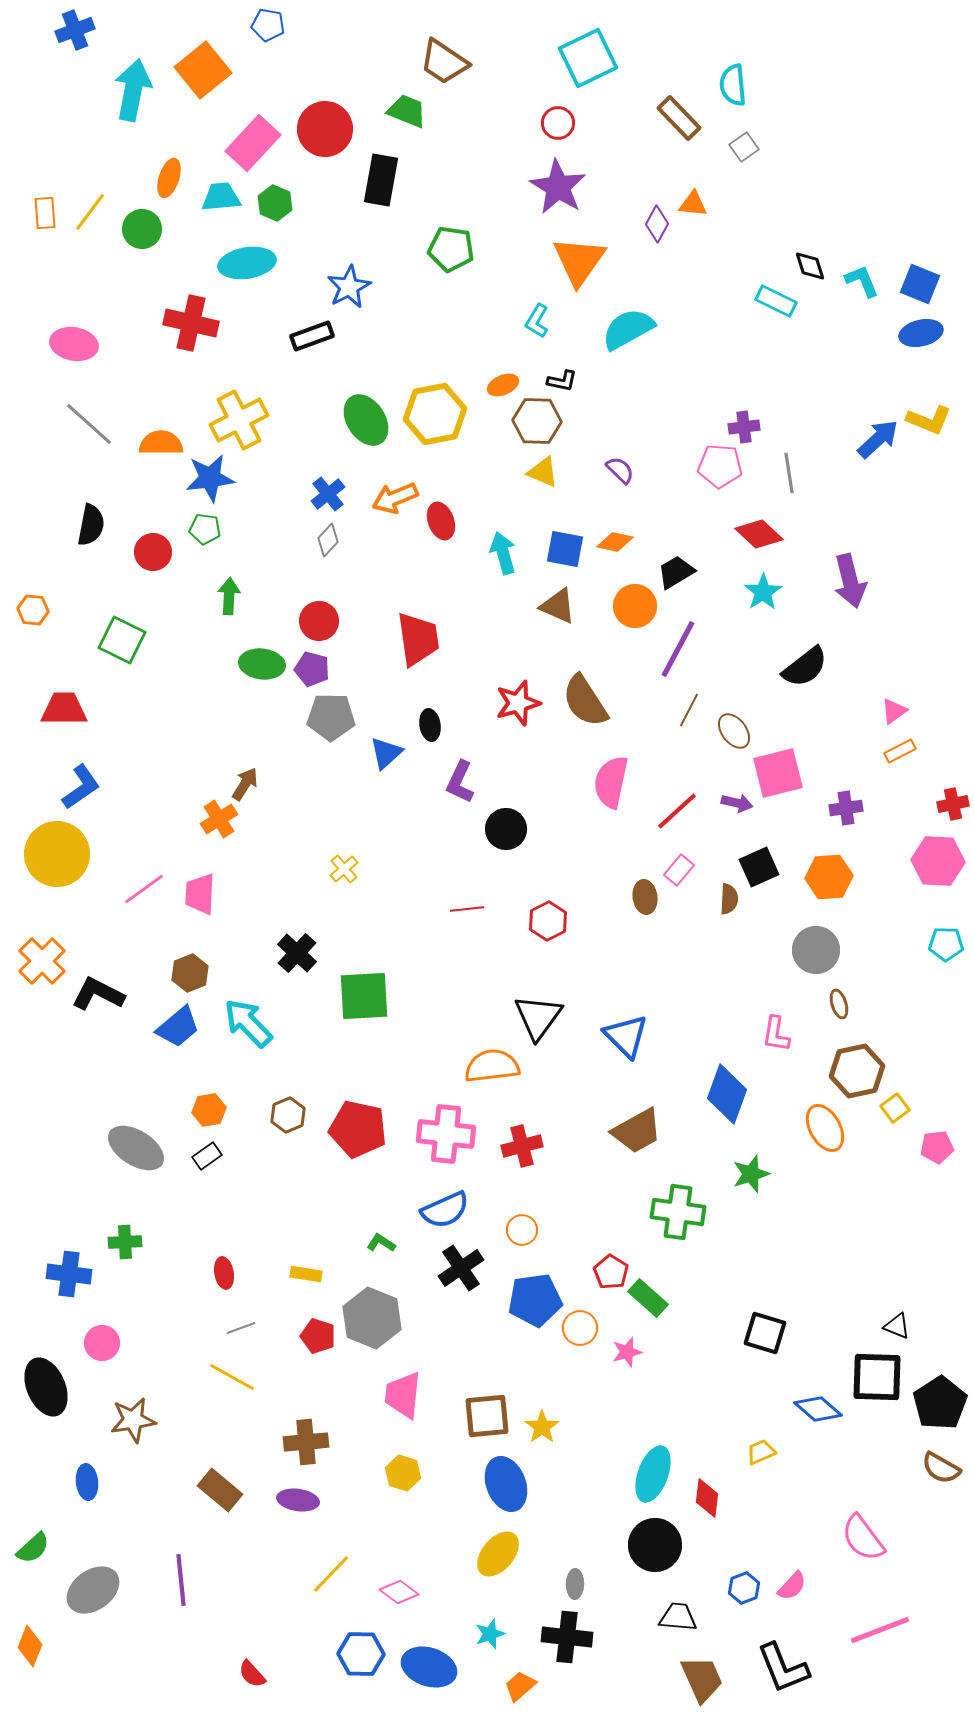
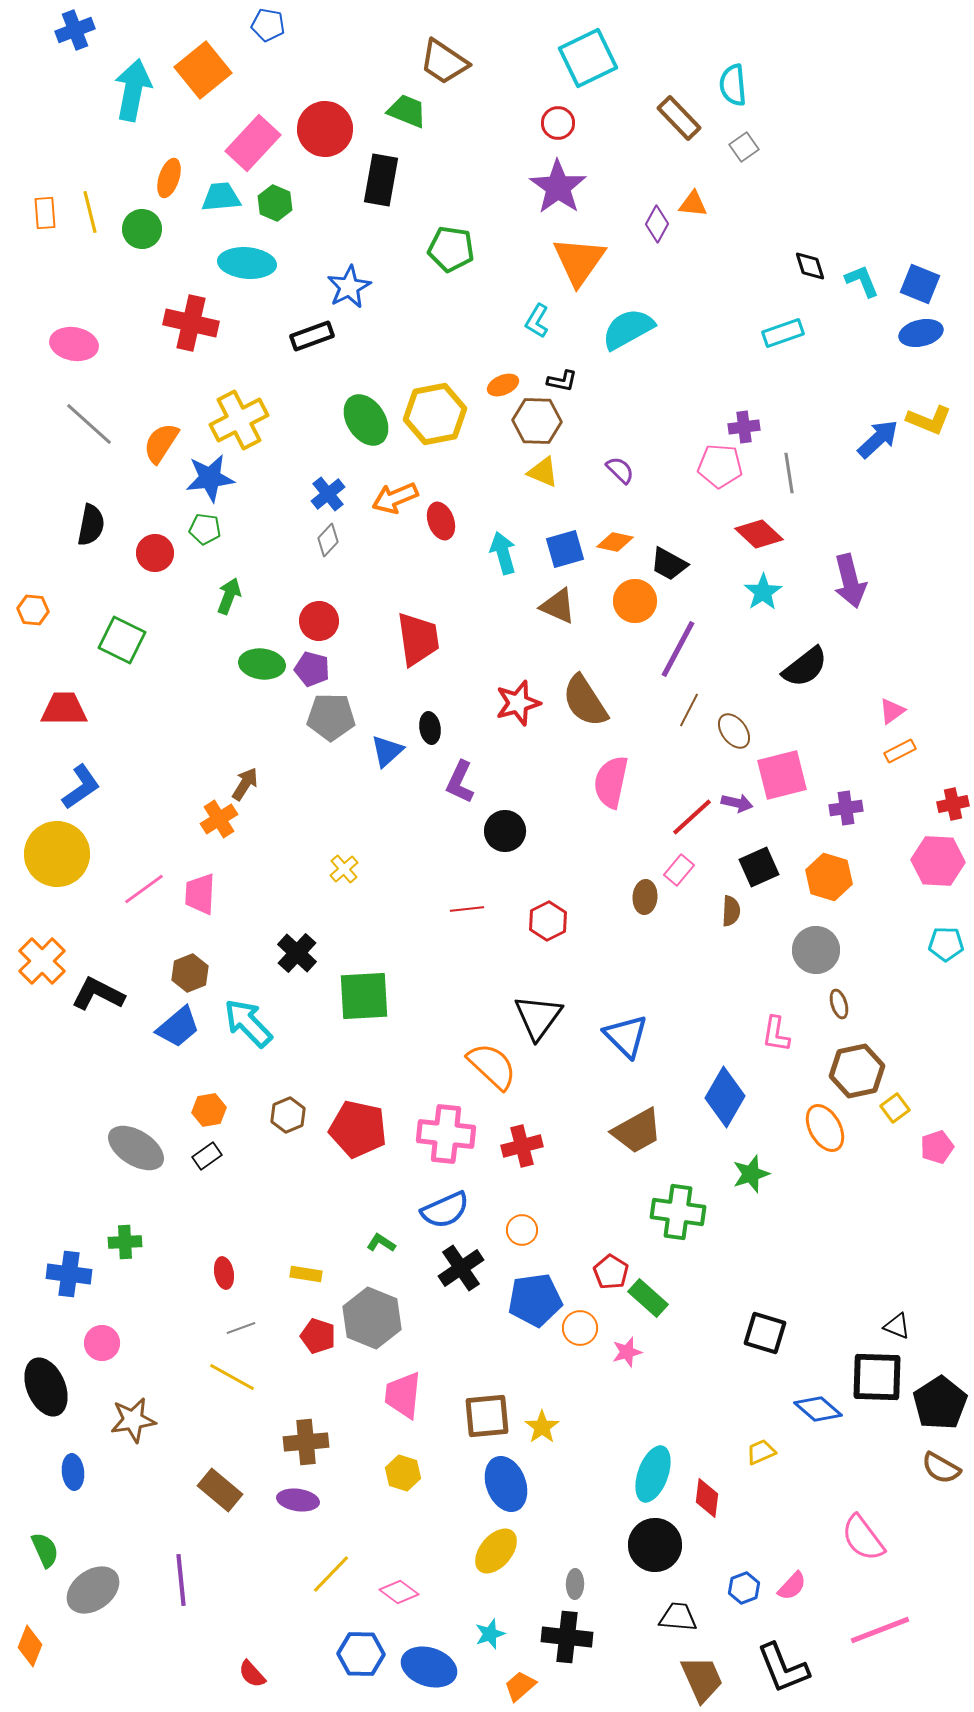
purple star at (558, 187): rotated 4 degrees clockwise
yellow line at (90, 212): rotated 51 degrees counterclockwise
cyan ellipse at (247, 263): rotated 14 degrees clockwise
cyan rectangle at (776, 301): moved 7 px right, 32 px down; rotated 45 degrees counterclockwise
orange semicircle at (161, 443): rotated 57 degrees counterclockwise
blue square at (565, 549): rotated 27 degrees counterclockwise
red circle at (153, 552): moved 2 px right, 1 px down
black trapezoid at (676, 572): moved 7 px left, 8 px up; rotated 120 degrees counterclockwise
green arrow at (229, 596): rotated 18 degrees clockwise
orange circle at (635, 606): moved 5 px up
pink triangle at (894, 711): moved 2 px left
black ellipse at (430, 725): moved 3 px down
blue triangle at (386, 753): moved 1 px right, 2 px up
pink square at (778, 773): moved 4 px right, 2 px down
red line at (677, 811): moved 15 px right, 6 px down
black circle at (506, 829): moved 1 px left, 2 px down
orange hexagon at (829, 877): rotated 21 degrees clockwise
brown ellipse at (645, 897): rotated 12 degrees clockwise
brown semicircle at (729, 899): moved 2 px right, 12 px down
orange semicircle at (492, 1066): rotated 50 degrees clockwise
blue diamond at (727, 1094): moved 2 px left, 3 px down; rotated 10 degrees clockwise
pink pentagon at (937, 1147): rotated 12 degrees counterclockwise
blue ellipse at (87, 1482): moved 14 px left, 10 px up
green semicircle at (33, 1548): moved 12 px right, 2 px down; rotated 72 degrees counterclockwise
yellow ellipse at (498, 1554): moved 2 px left, 3 px up
